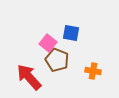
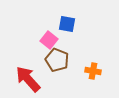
blue square: moved 4 px left, 9 px up
pink square: moved 1 px right, 3 px up
red arrow: moved 1 px left, 2 px down
